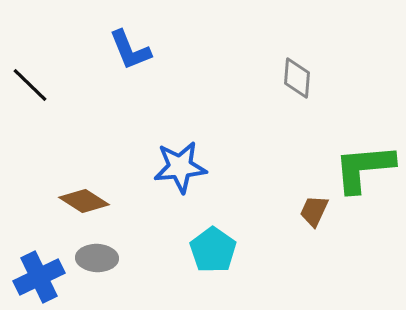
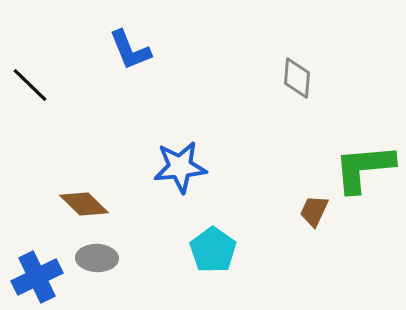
brown diamond: moved 3 px down; rotated 12 degrees clockwise
blue cross: moved 2 px left
